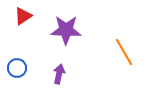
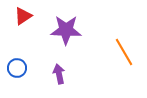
purple arrow: rotated 24 degrees counterclockwise
